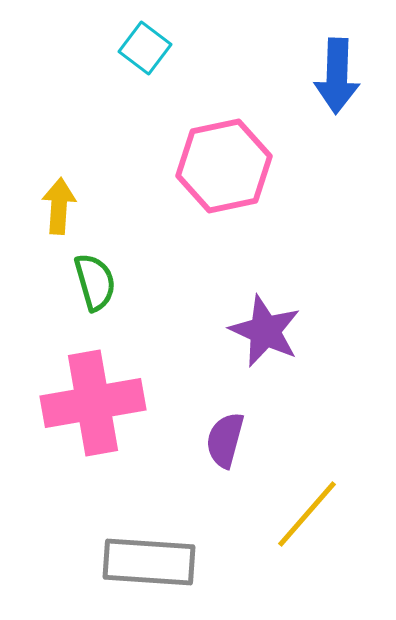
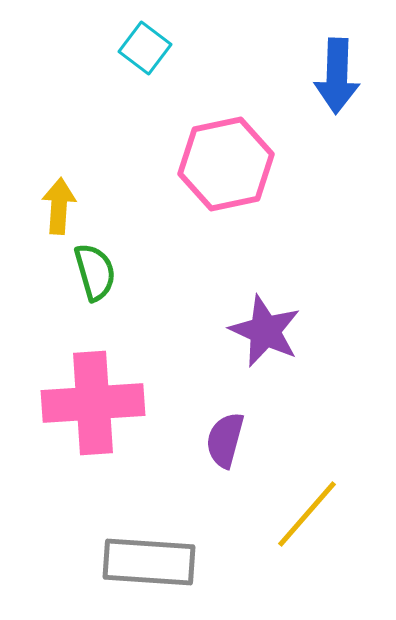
pink hexagon: moved 2 px right, 2 px up
green semicircle: moved 10 px up
pink cross: rotated 6 degrees clockwise
